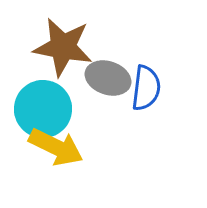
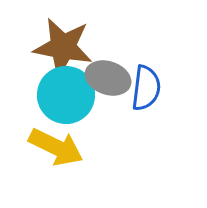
cyan circle: moved 23 px right, 14 px up
